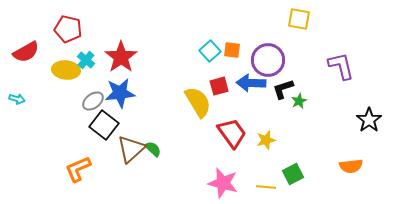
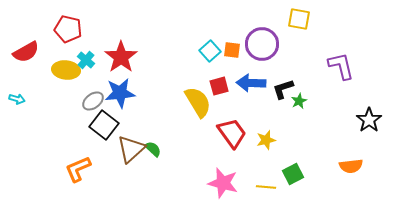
purple circle: moved 6 px left, 16 px up
